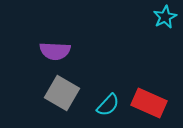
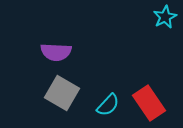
purple semicircle: moved 1 px right, 1 px down
red rectangle: rotated 32 degrees clockwise
